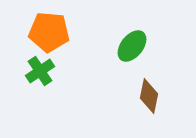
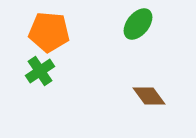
green ellipse: moved 6 px right, 22 px up
brown diamond: rotated 48 degrees counterclockwise
